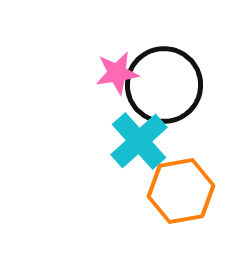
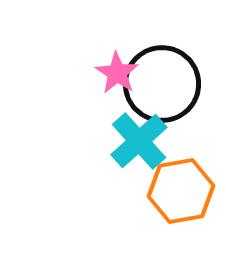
pink star: rotated 30 degrees counterclockwise
black circle: moved 2 px left, 1 px up
